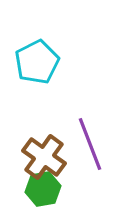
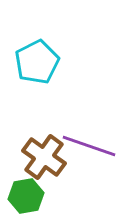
purple line: moved 1 px left, 2 px down; rotated 50 degrees counterclockwise
green hexagon: moved 17 px left, 7 px down
